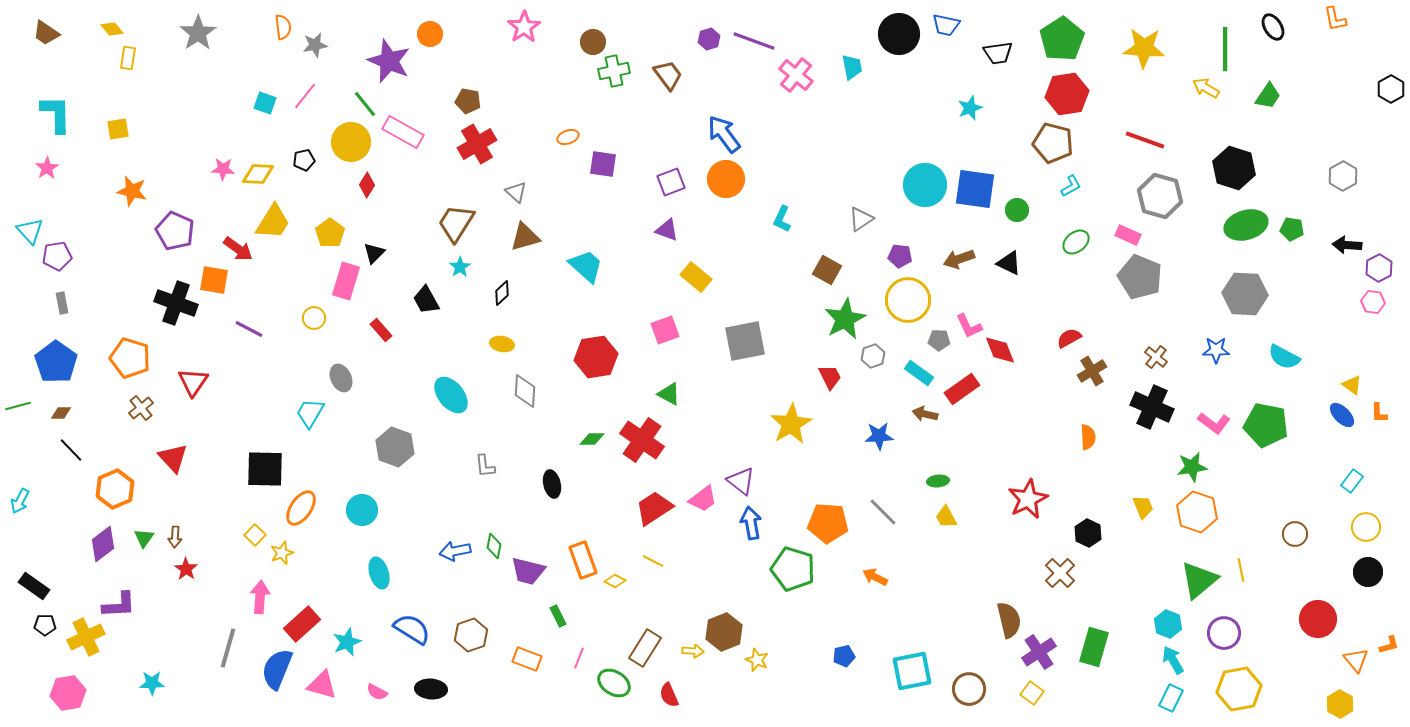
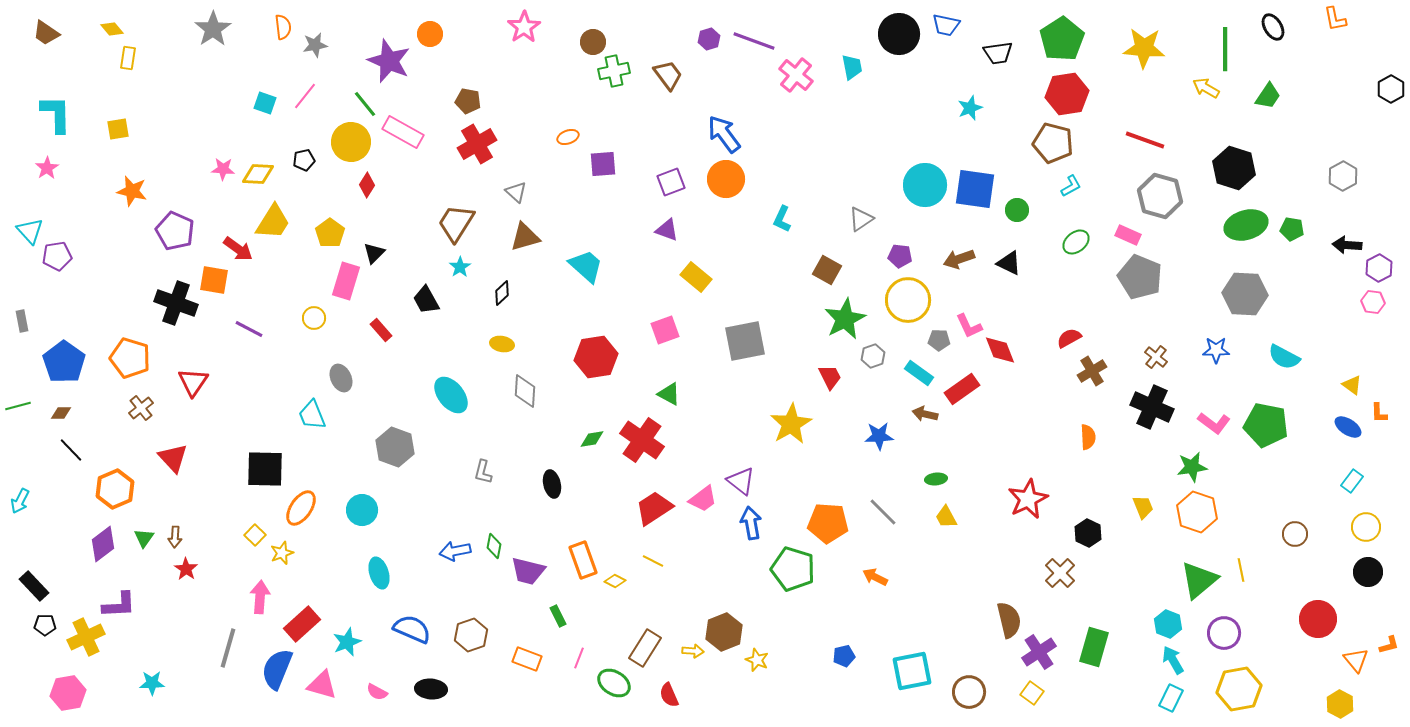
gray star at (198, 33): moved 15 px right, 4 px up
purple square at (603, 164): rotated 12 degrees counterclockwise
gray rectangle at (62, 303): moved 40 px left, 18 px down
blue pentagon at (56, 362): moved 8 px right
cyan trapezoid at (310, 413): moved 2 px right, 2 px down; rotated 52 degrees counterclockwise
blue ellipse at (1342, 415): moved 6 px right, 12 px down; rotated 12 degrees counterclockwise
green diamond at (592, 439): rotated 10 degrees counterclockwise
gray L-shape at (485, 466): moved 2 px left, 6 px down; rotated 20 degrees clockwise
green ellipse at (938, 481): moved 2 px left, 2 px up
black rectangle at (34, 586): rotated 12 degrees clockwise
blue semicircle at (412, 629): rotated 9 degrees counterclockwise
brown circle at (969, 689): moved 3 px down
